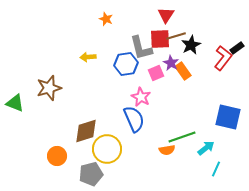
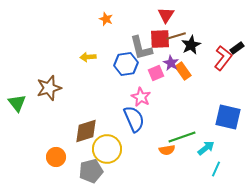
green triangle: moved 2 px right; rotated 30 degrees clockwise
orange circle: moved 1 px left, 1 px down
gray pentagon: moved 3 px up
